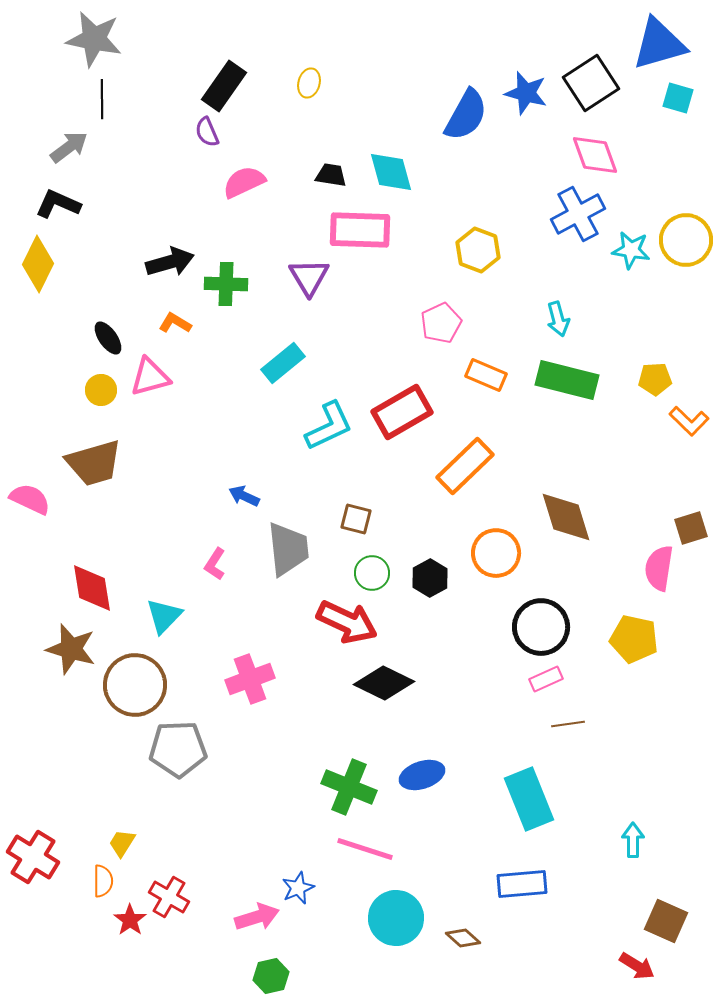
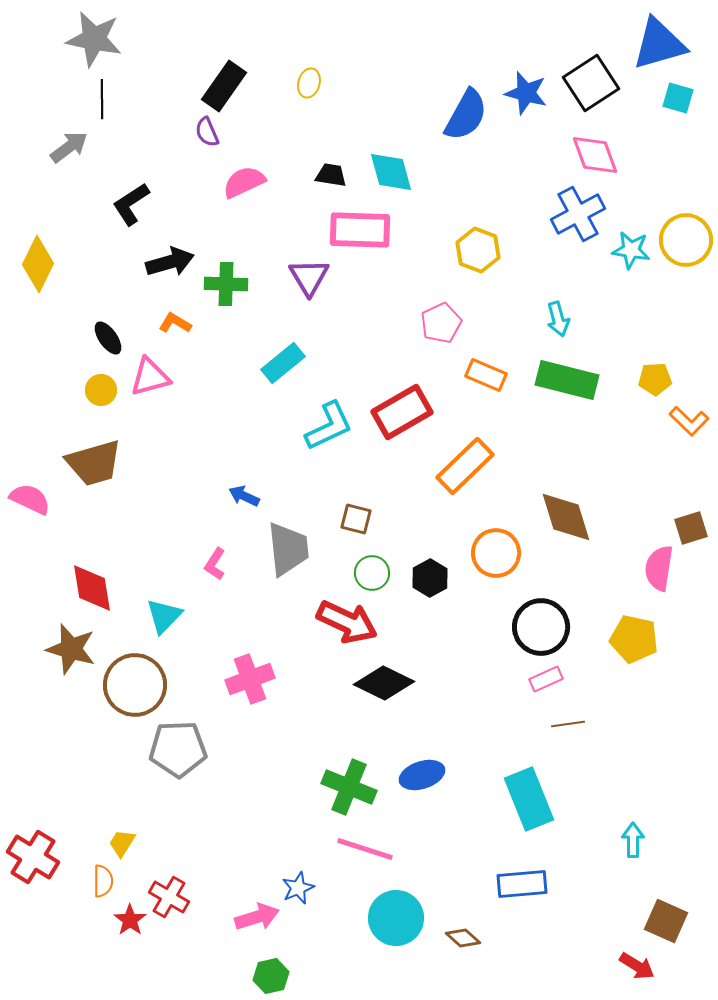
black L-shape at (58, 204): moved 73 px right; rotated 57 degrees counterclockwise
